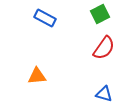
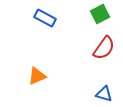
orange triangle: rotated 18 degrees counterclockwise
